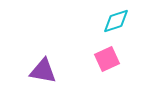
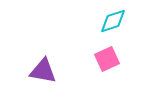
cyan diamond: moved 3 px left
